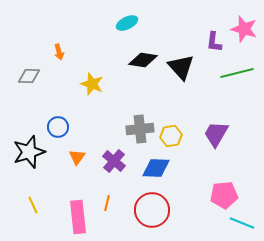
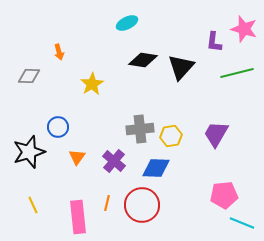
black triangle: rotated 24 degrees clockwise
yellow star: rotated 20 degrees clockwise
red circle: moved 10 px left, 5 px up
